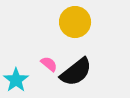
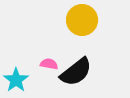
yellow circle: moved 7 px right, 2 px up
pink semicircle: rotated 30 degrees counterclockwise
